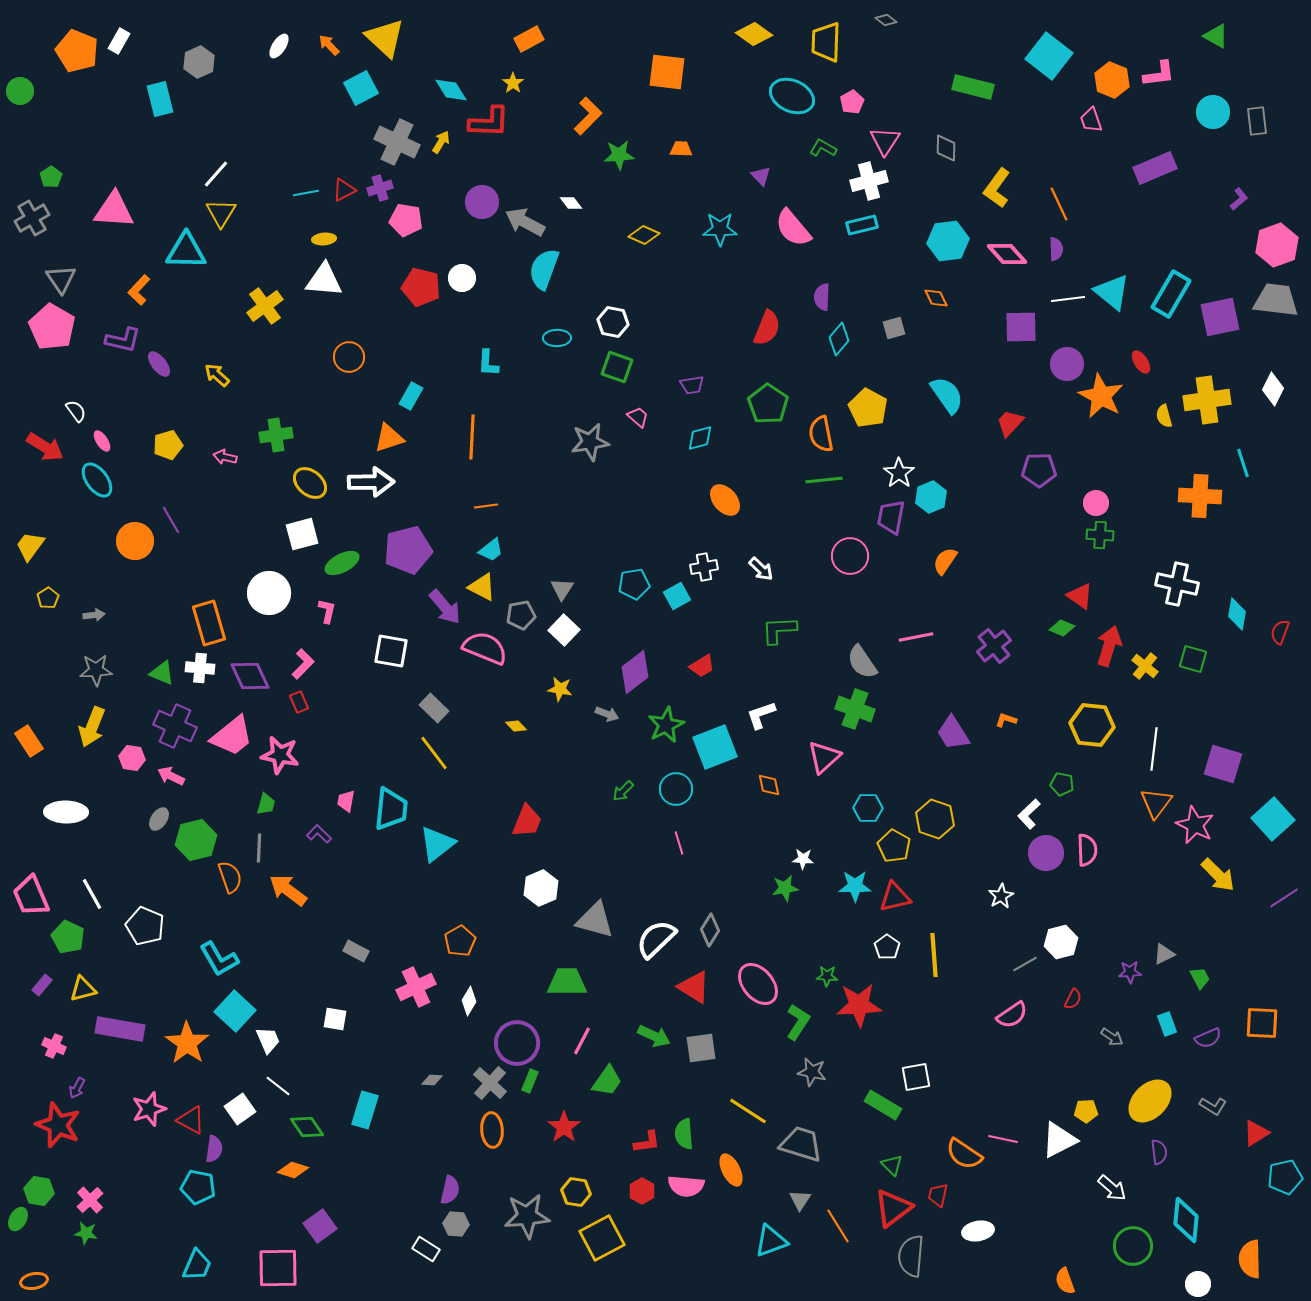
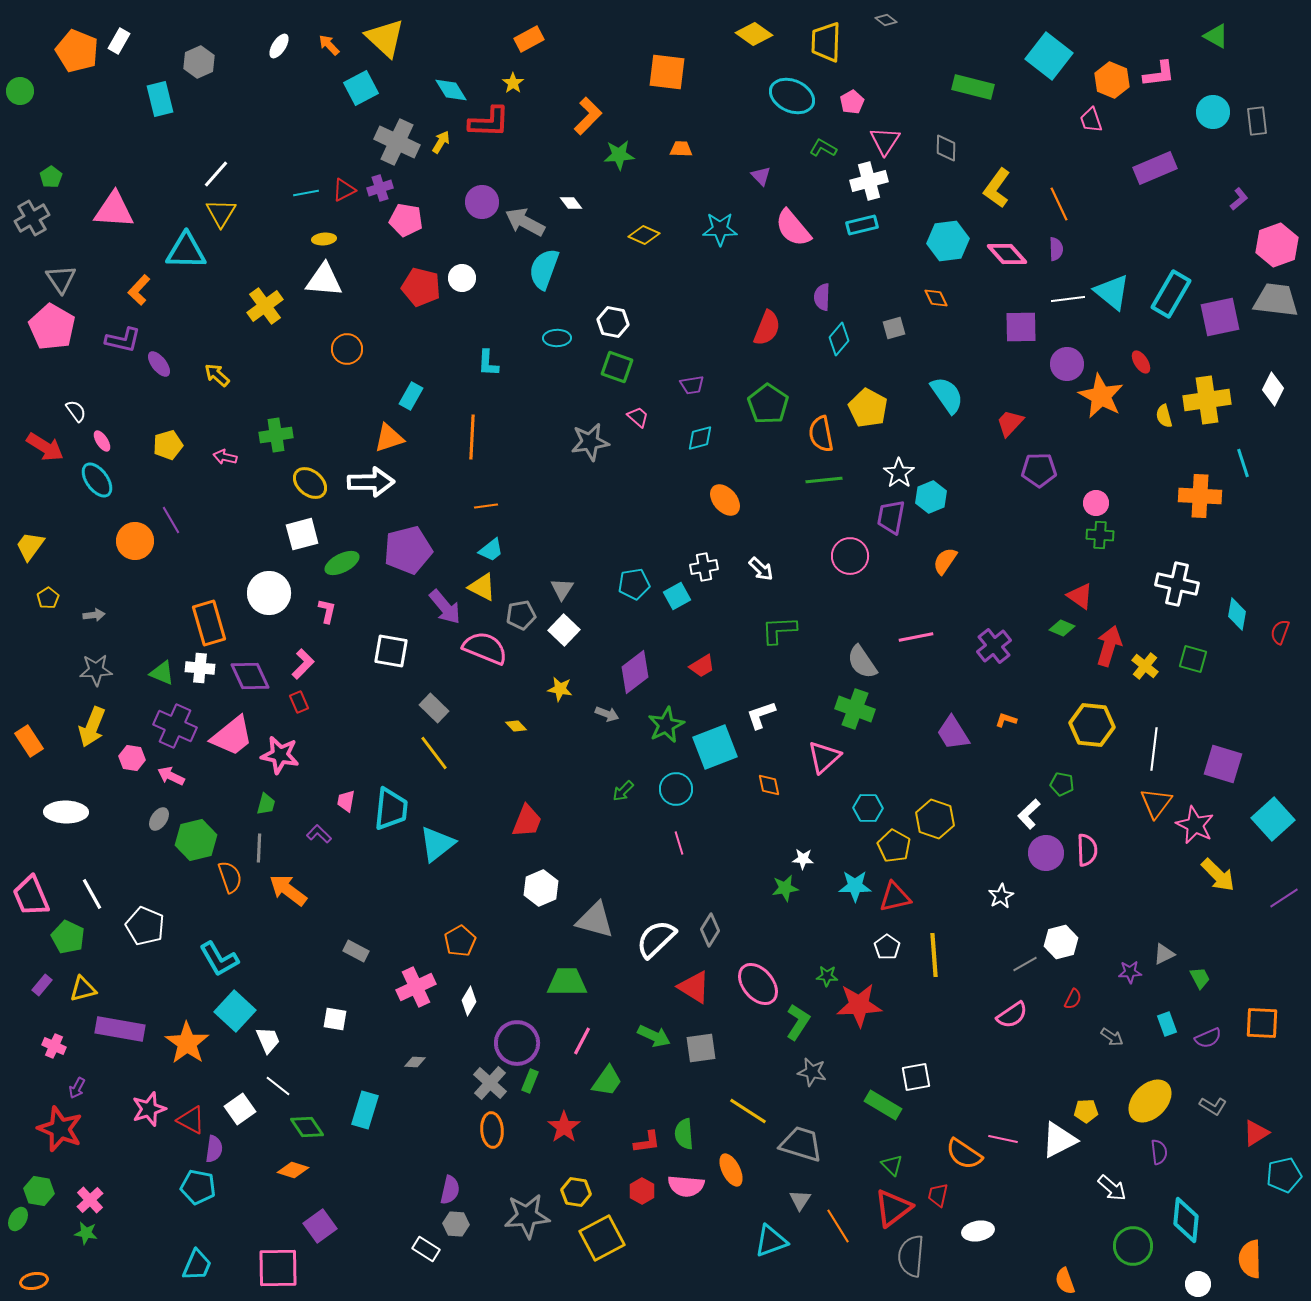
orange circle at (349, 357): moved 2 px left, 8 px up
gray diamond at (432, 1080): moved 17 px left, 18 px up
red star at (58, 1125): moved 2 px right, 4 px down
cyan pentagon at (1285, 1177): moved 1 px left, 2 px up
